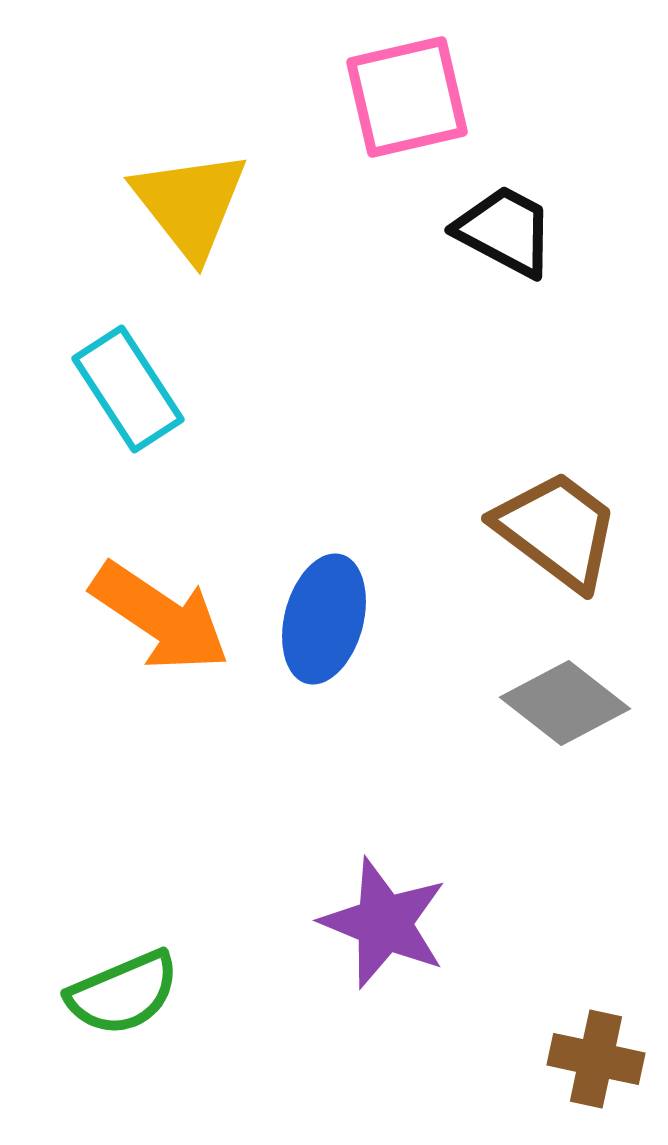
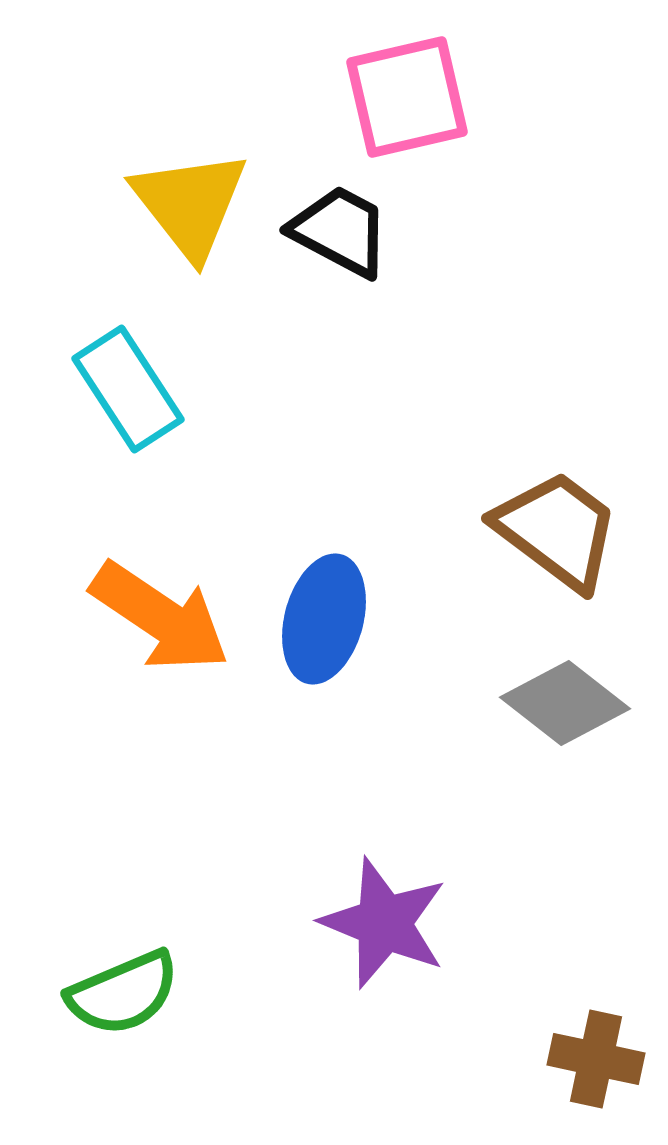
black trapezoid: moved 165 px left
